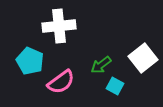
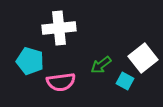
white cross: moved 2 px down
cyan pentagon: rotated 8 degrees counterclockwise
pink semicircle: rotated 28 degrees clockwise
cyan square: moved 10 px right, 5 px up
